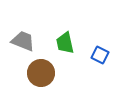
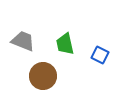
green trapezoid: moved 1 px down
brown circle: moved 2 px right, 3 px down
